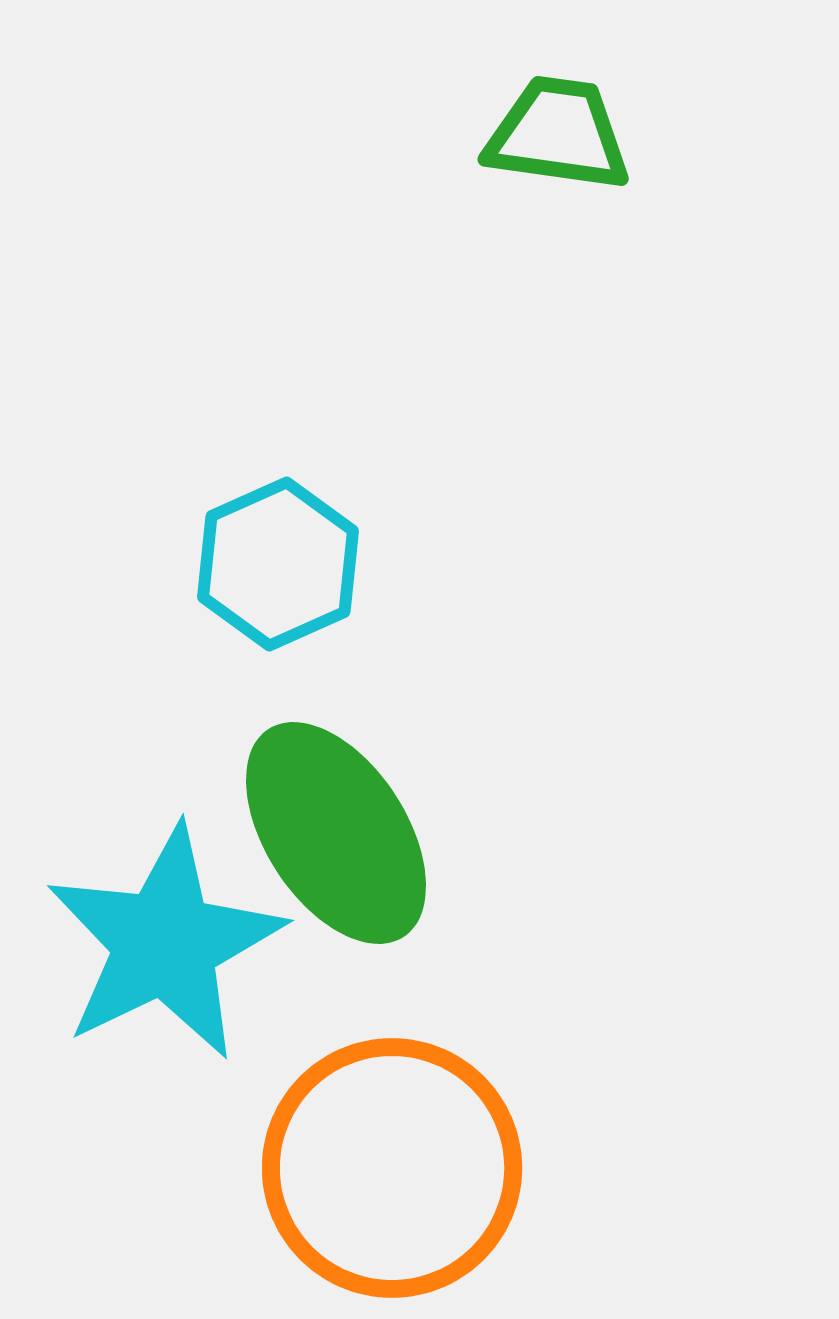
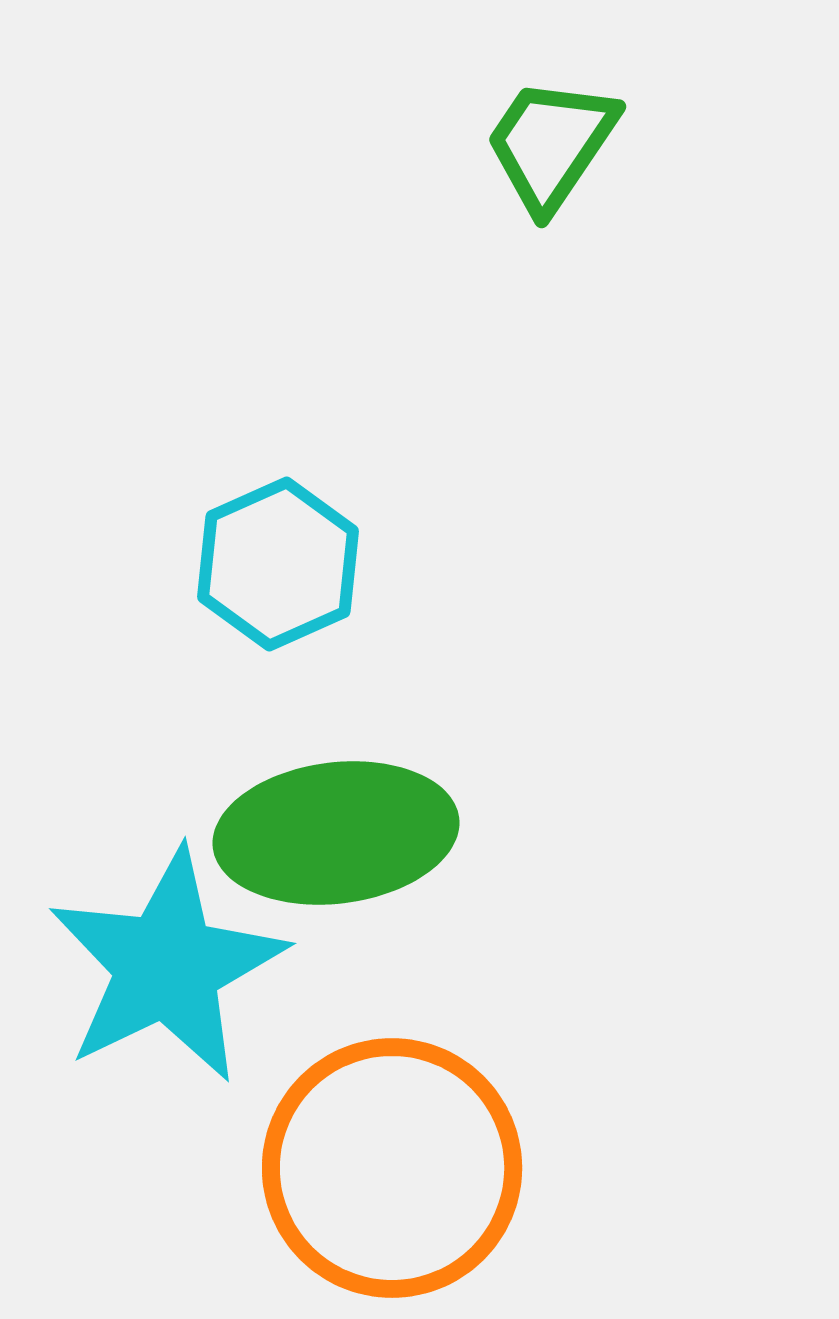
green trapezoid: moved 7 px left, 10 px down; rotated 64 degrees counterclockwise
green ellipse: rotated 64 degrees counterclockwise
cyan star: moved 2 px right, 23 px down
